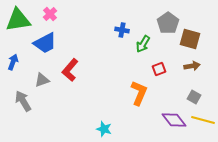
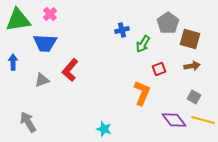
blue cross: rotated 24 degrees counterclockwise
blue trapezoid: rotated 30 degrees clockwise
blue arrow: rotated 21 degrees counterclockwise
orange L-shape: moved 3 px right
gray arrow: moved 5 px right, 21 px down
